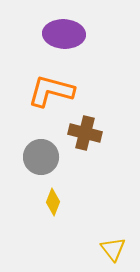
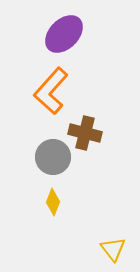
purple ellipse: rotated 48 degrees counterclockwise
orange L-shape: rotated 63 degrees counterclockwise
gray circle: moved 12 px right
